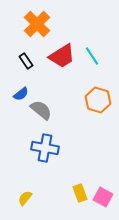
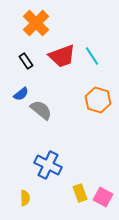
orange cross: moved 1 px left, 1 px up
red trapezoid: rotated 12 degrees clockwise
blue cross: moved 3 px right, 17 px down; rotated 16 degrees clockwise
yellow semicircle: rotated 140 degrees clockwise
